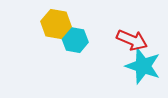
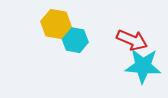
cyan star: rotated 15 degrees counterclockwise
